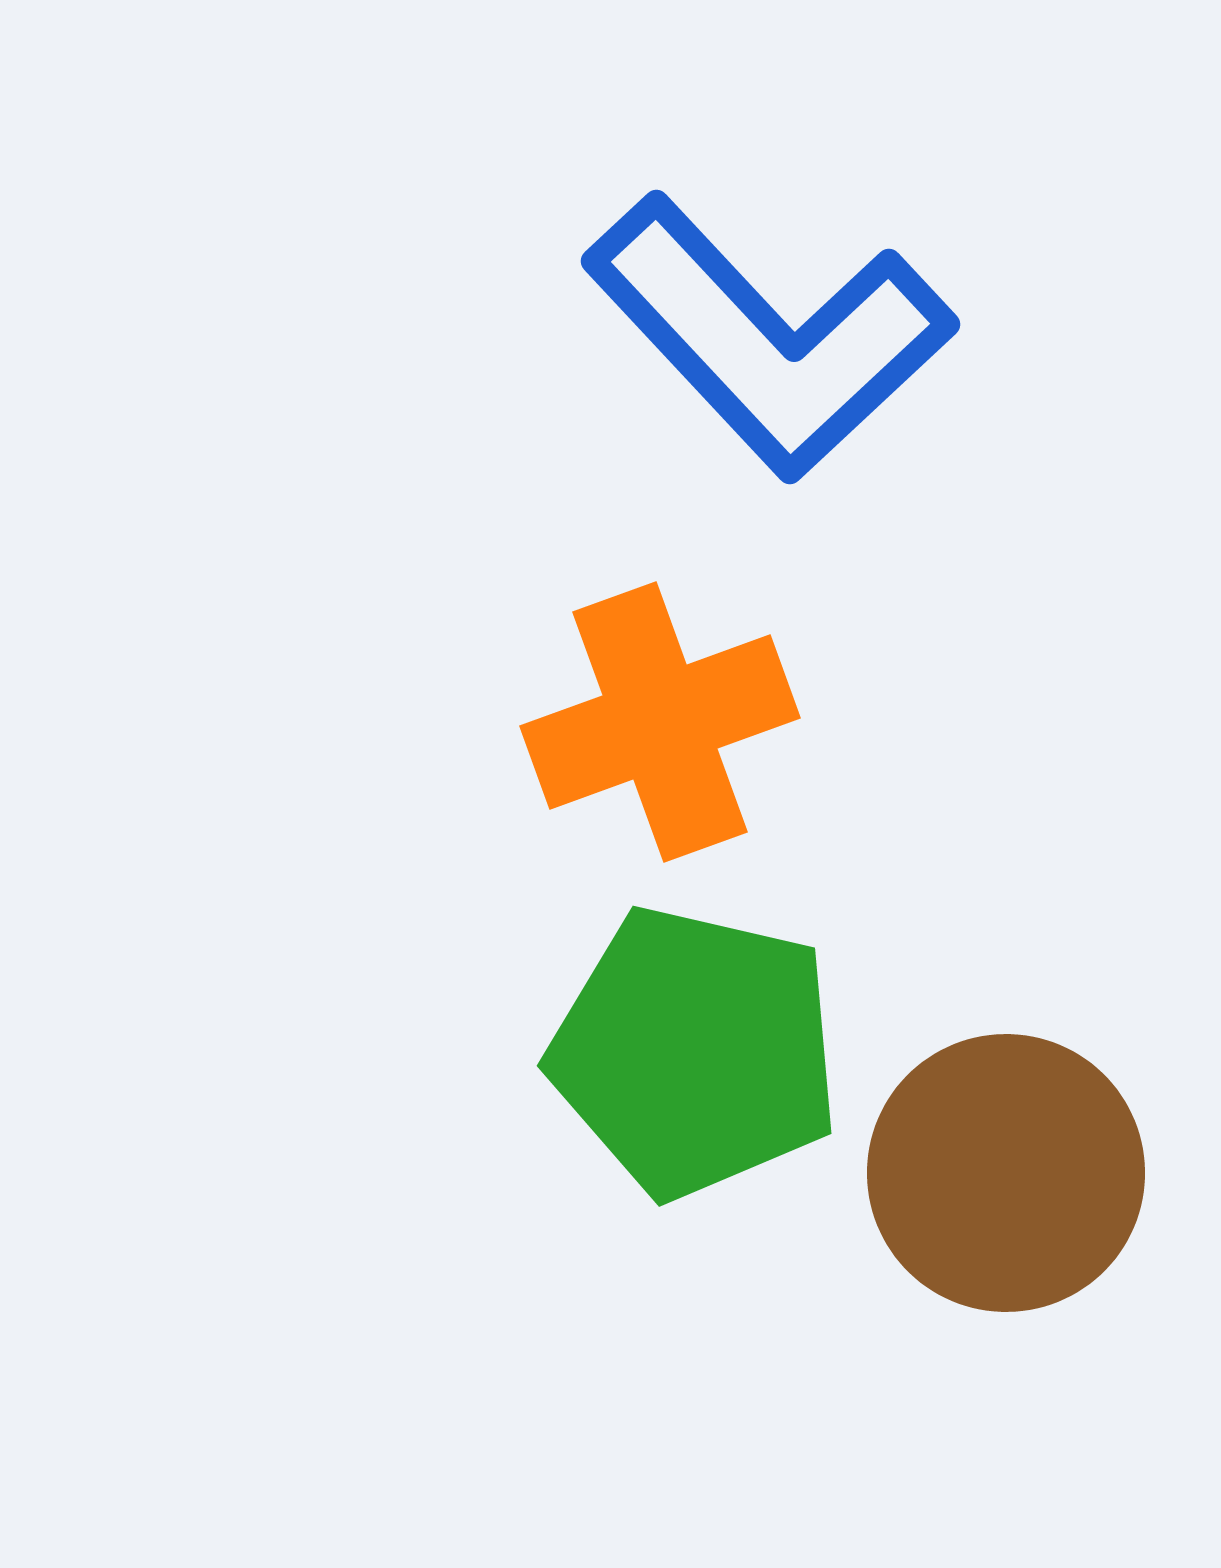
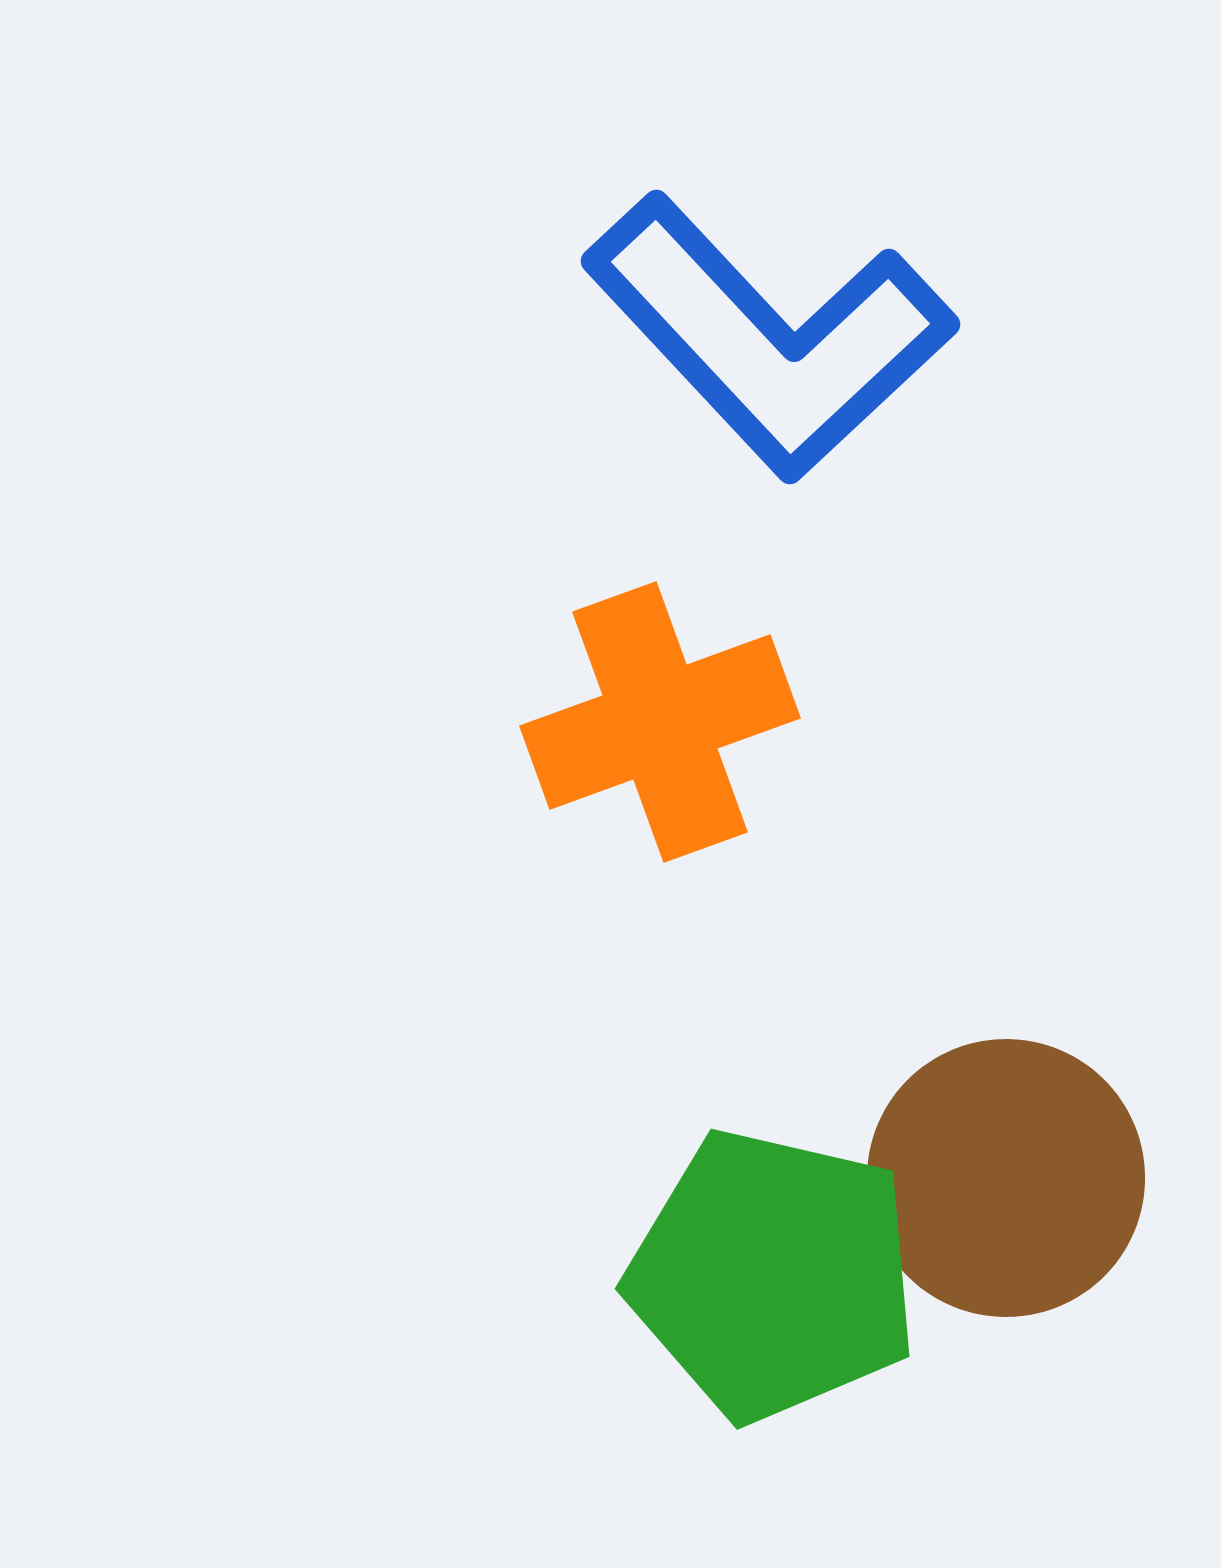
green pentagon: moved 78 px right, 223 px down
brown circle: moved 5 px down
